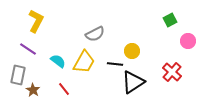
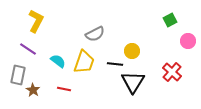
yellow trapezoid: rotated 10 degrees counterclockwise
black triangle: rotated 25 degrees counterclockwise
red line: rotated 40 degrees counterclockwise
